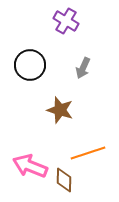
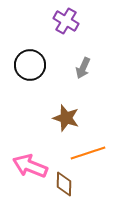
brown star: moved 6 px right, 8 px down
brown diamond: moved 4 px down
